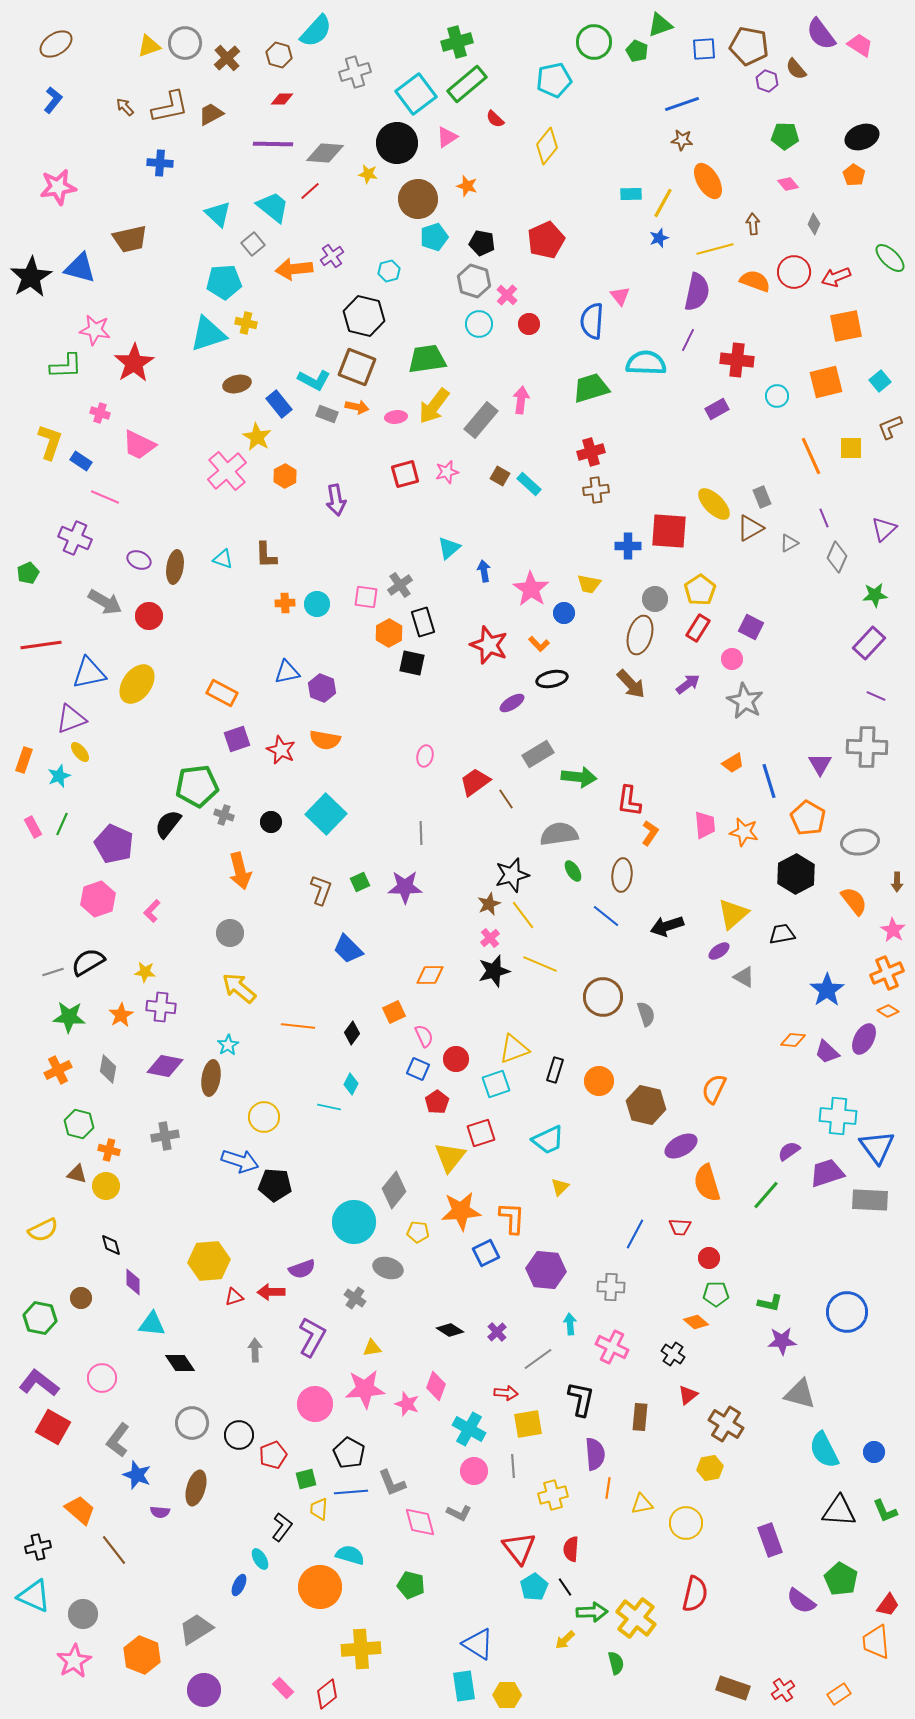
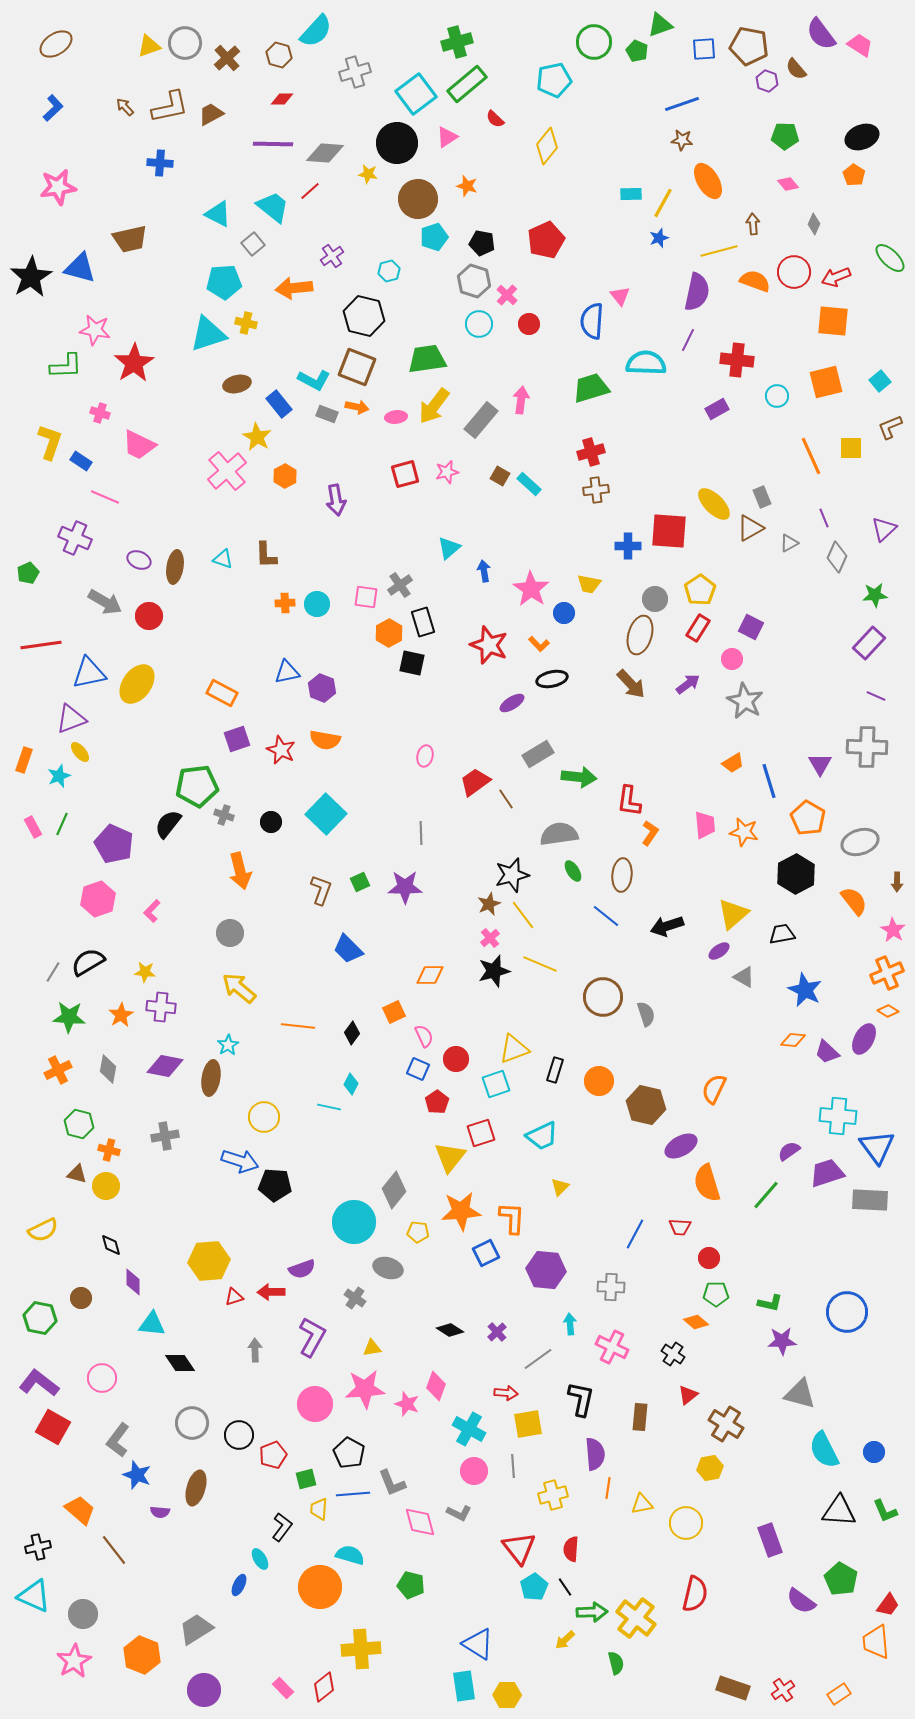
blue L-shape at (53, 100): moved 8 px down; rotated 8 degrees clockwise
cyan triangle at (218, 214): rotated 16 degrees counterclockwise
yellow line at (715, 249): moved 4 px right, 2 px down
orange arrow at (294, 269): moved 19 px down
orange square at (846, 326): moved 13 px left, 5 px up; rotated 16 degrees clockwise
gray ellipse at (860, 842): rotated 9 degrees counterclockwise
gray line at (53, 972): rotated 40 degrees counterclockwise
blue star at (827, 990): moved 22 px left; rotated 12 degrees counterclockwise
cyan trapezoid at (548, 1140): moved 6 px left, 4 px up
blue line at (351, 1492): moved 2 px right, 2 px down
red diamond at (327, 1694): moved 3 px left, 7 px up
